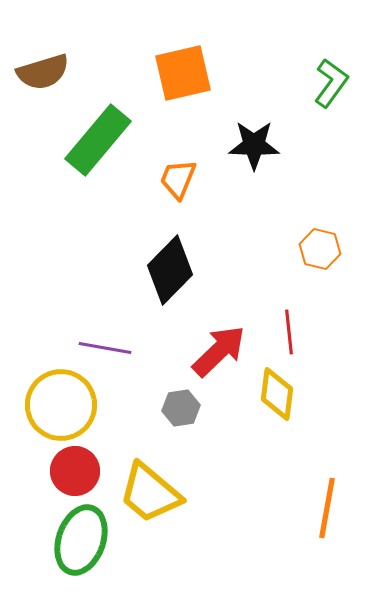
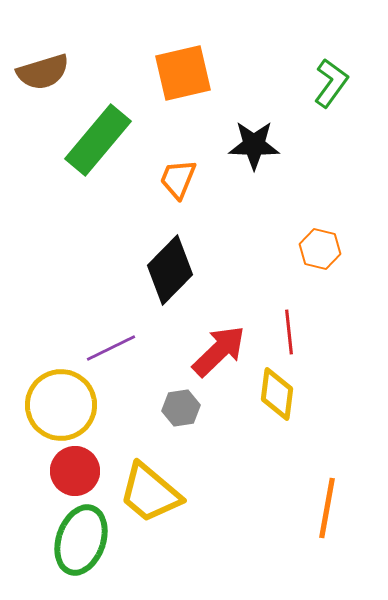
purple line: moved 6 px right; rotated 36 degrees counterclockwise
